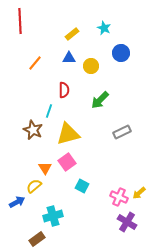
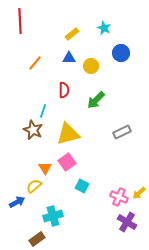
green arrow: moved 4 px left
cyan line: moved 6 px left
